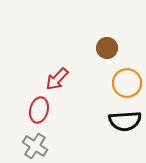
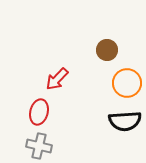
brown circle: moved 2 px down
red ellipse: moved 2 px down
gray cross: moved 4 px right; rotated 20 degrees counterclockwise
